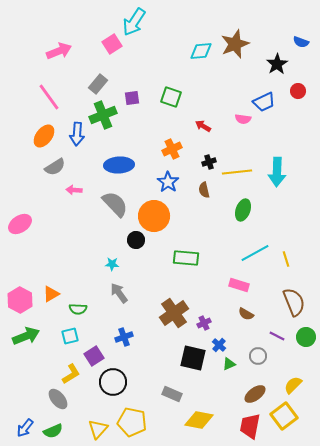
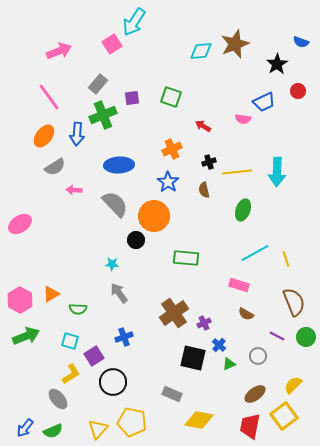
cyan square at (70, 336): moved 5 px down; rotated 30 degrees clockwise
